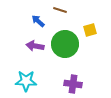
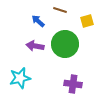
yellow square: moved 3 px left, 9 px up
cyan star: moved 6 px left, 3 px up; rotated 15 degrees counterclockwise
